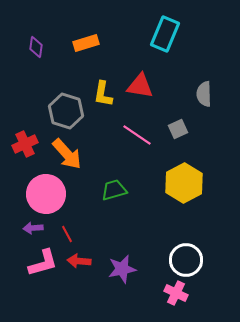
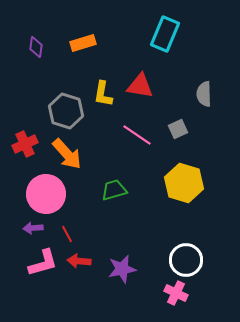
orange rectangle: moved 3 px left
yellow hexagon: rotated 15 degrees counterclockwise
